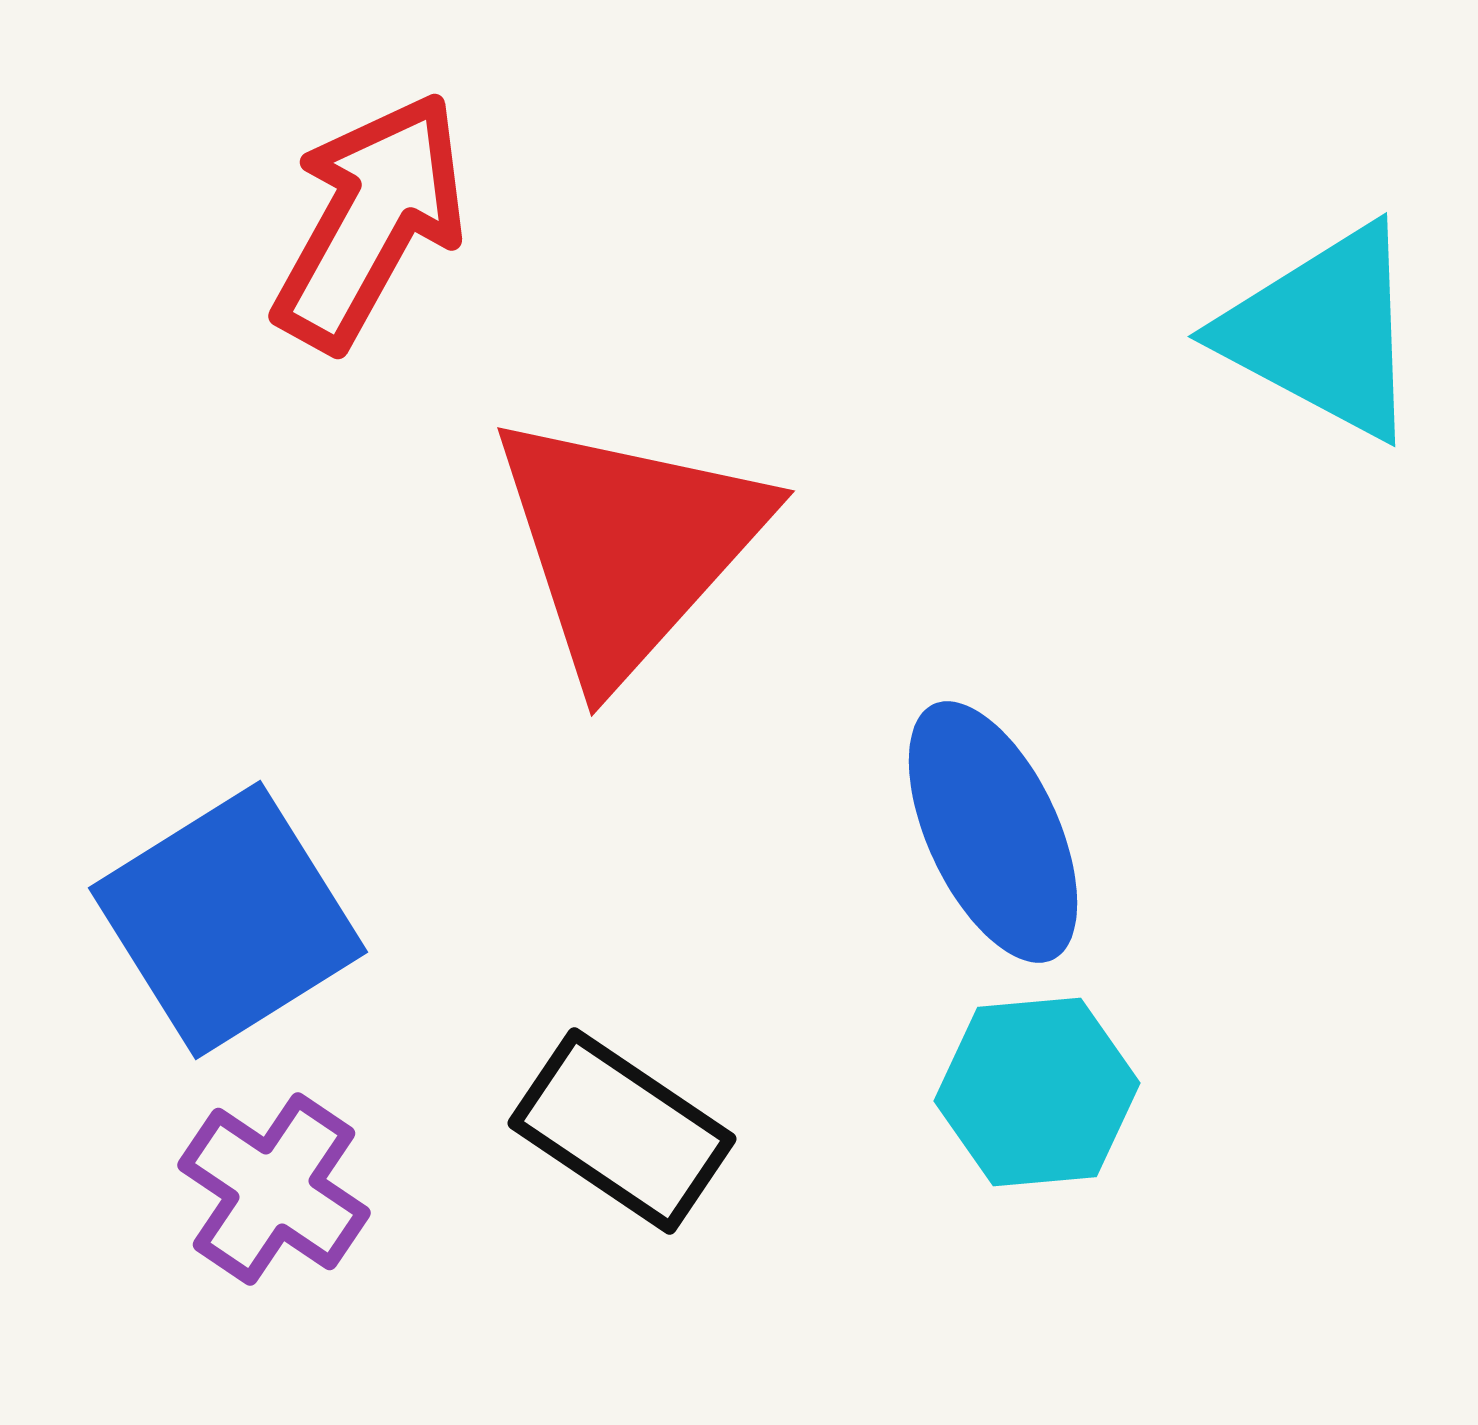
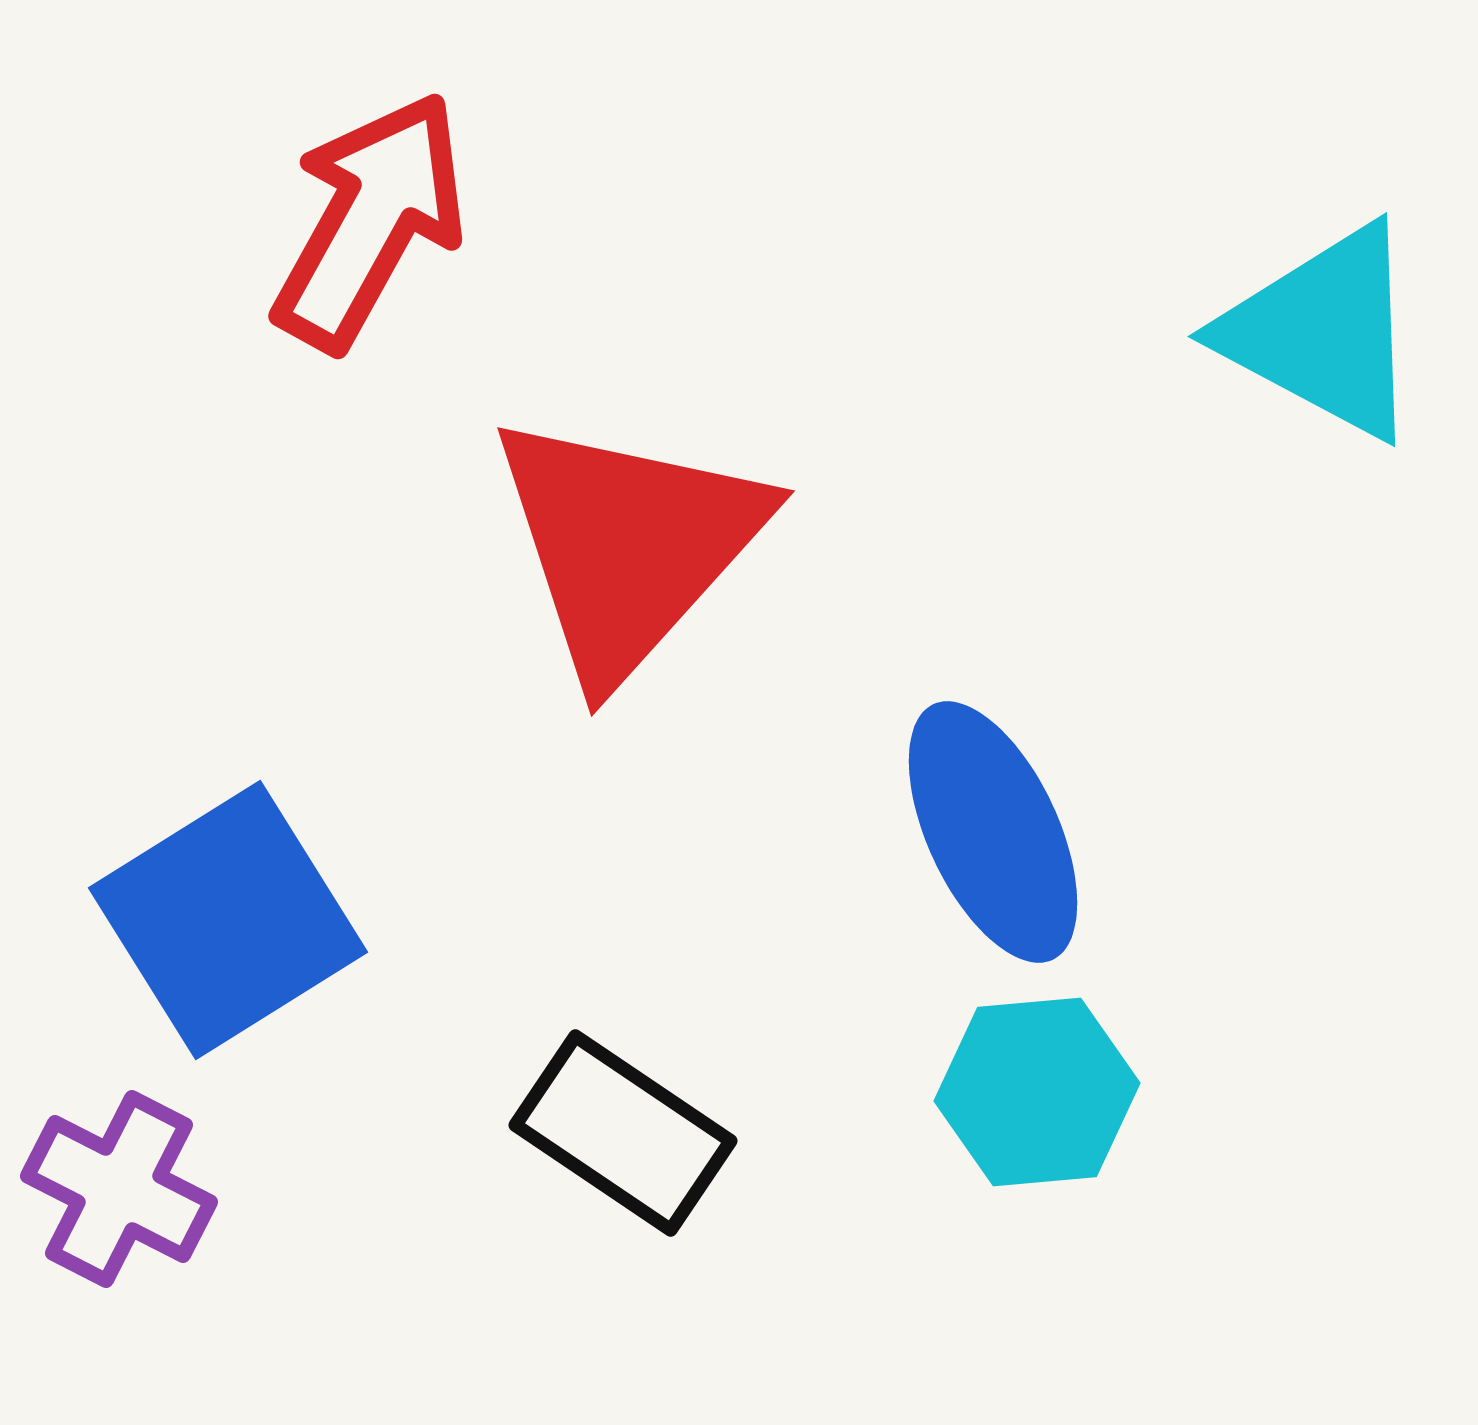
black rectangle: moved 1 px right, 2 px down
purple cross: moved 155 px left; rotated 7 degrees counterclockwise
